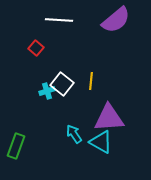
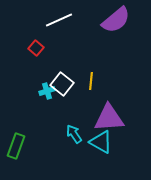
white line: rotated 28 degrees counterclockwise
